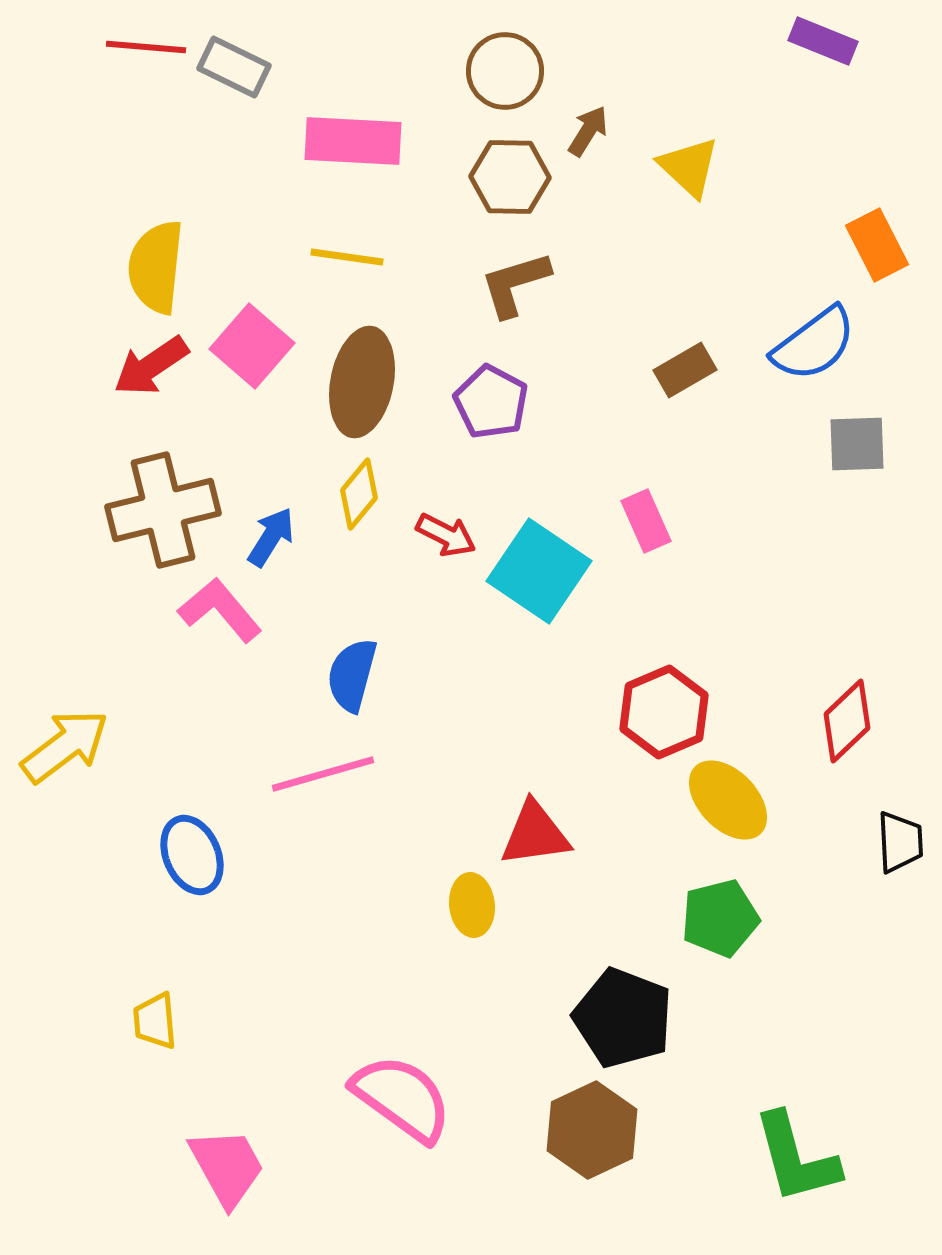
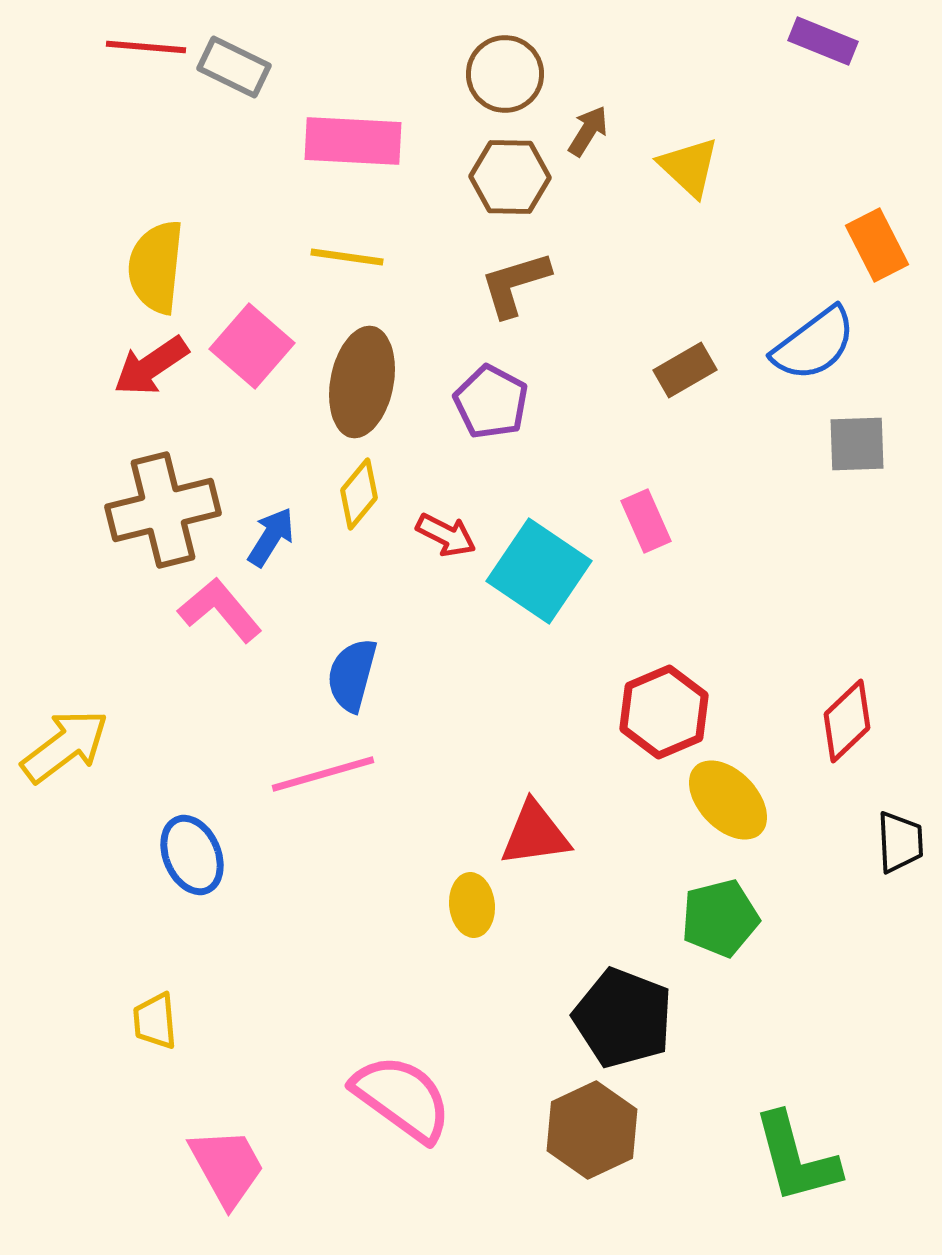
brown circle at (505, 71): moved 3 px down
